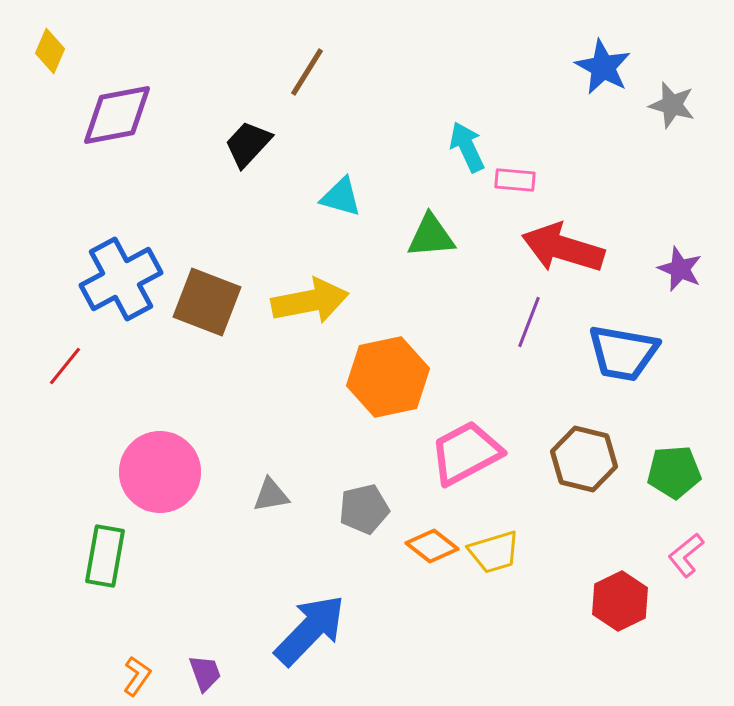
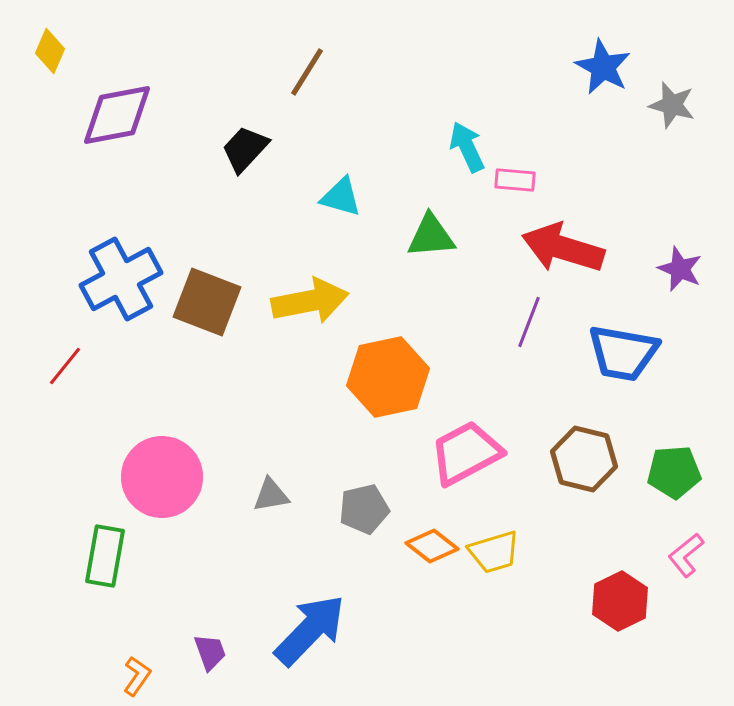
black trapezoid: moved 3 px left, 5 px down
pink circle: moved 2 px right, 5 px down
purple trapezoid: moved 5 px right, 21 px up
